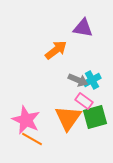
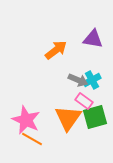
purple triangle: moved 10 px right, 11 px down
